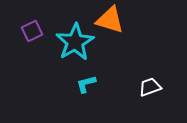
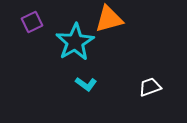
orange triangle: moved 1 px left, 1 px up; rotated 32 degrees counterclockwise
purple square: moved 9 px up
cyan L-shape: rotated 130 degrees counterclockwise
